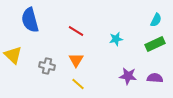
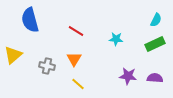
cyan star: rotated 16 degrees clockwise
yellow triangle: rotated 36 degrees clockwise
orange triangle: moved 2 px left, 1 px up
